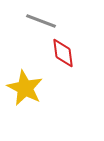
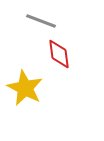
red diamond: moved 4 px left, 1 px down
